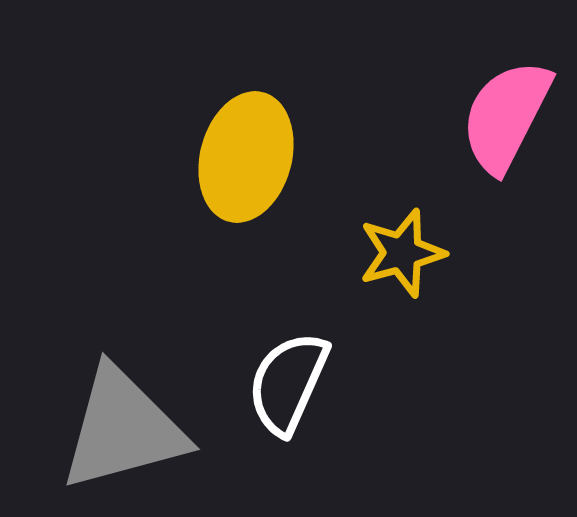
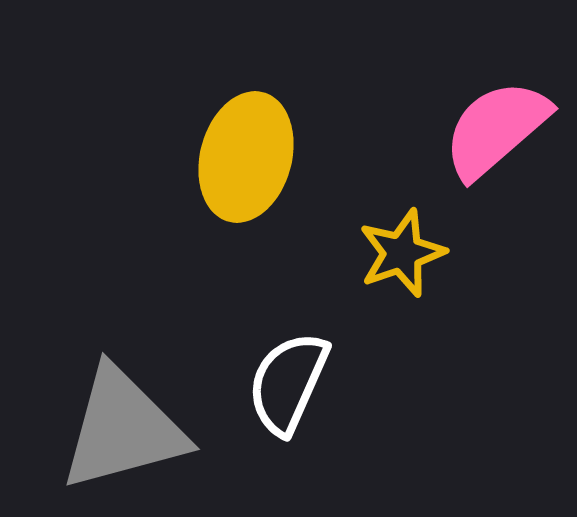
pink semicircle: moved 10 px left, 13 px down; rotated 22 degrees clockwise
yellow star: rotated 4 degrees counterclockwise
